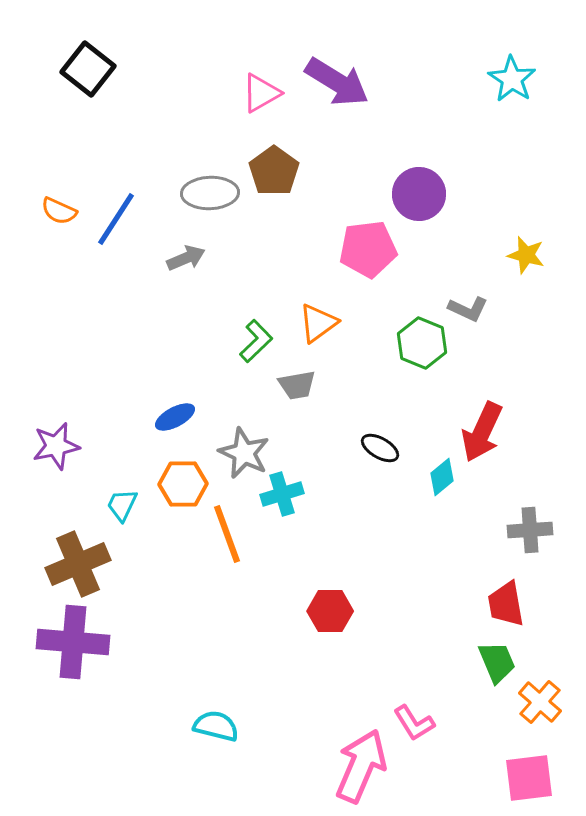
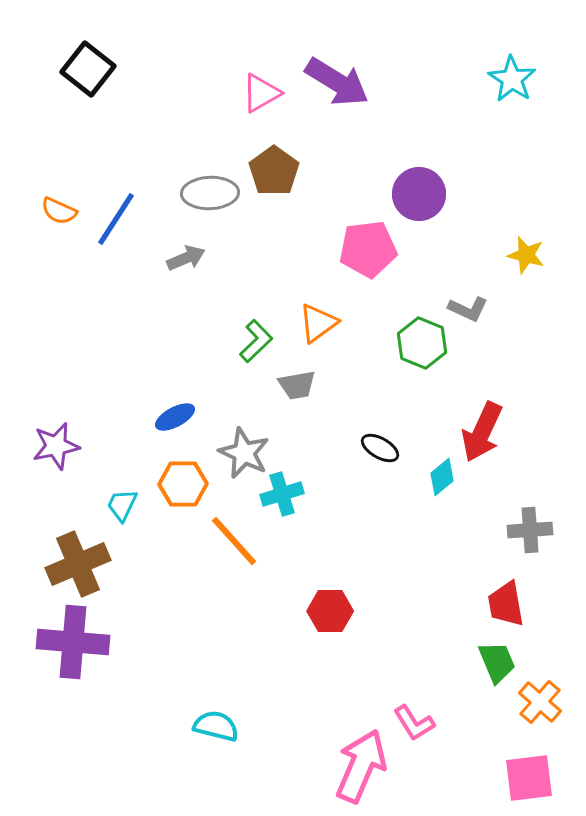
orange line: moved 7 px right, 7 px down; rotated 22 degrees counterclockwise
